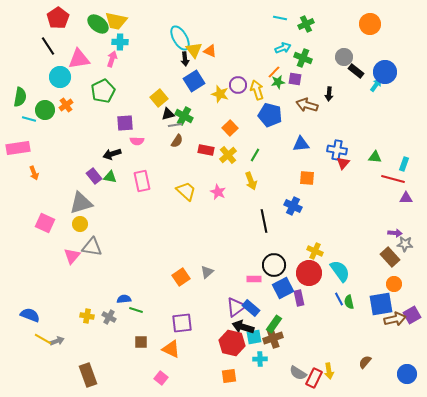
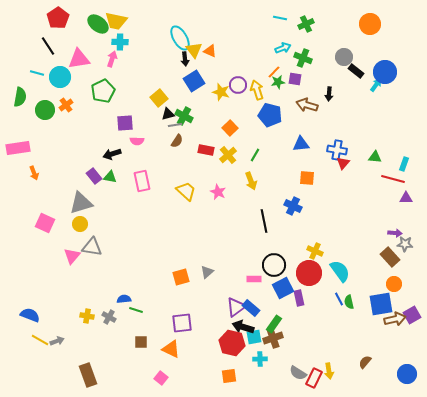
yellow star at (220, 94): moved 1 px right, 2 px up
cyan line at (29, 119): moved 8 px right, 46 px up
orange square at (181, 277): rotated 18 degrees clockwise
yellow line at (43, 339): moved 3 px left, 1 px down
